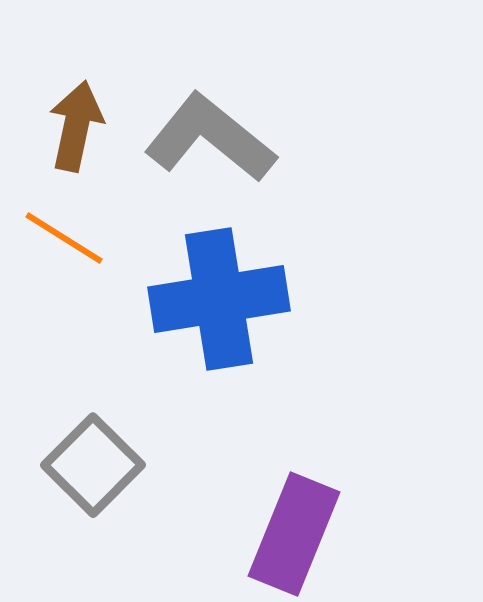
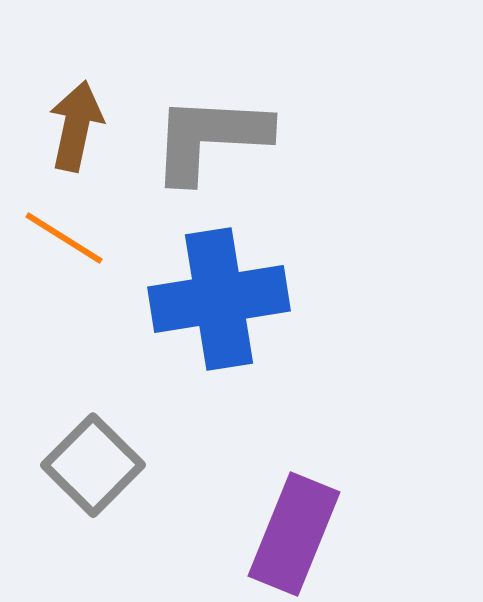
gray L-shape: rotated 36 degrees counterclockwise
